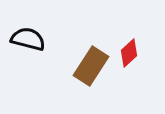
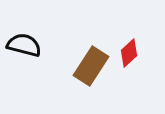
black semicircle: moved 4 px left, 6 px down
